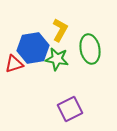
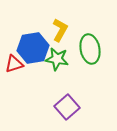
purple square: moved 3 px left, 2 px up; rotated 15 degrees counterclockwise
